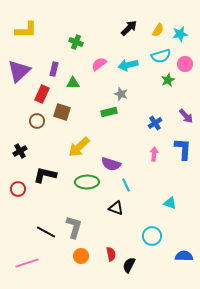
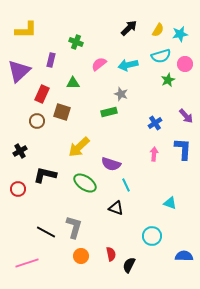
purple rectangle: moved 3 px left, 9 px up
green ellipse: moved 2 px left, 1 px down; rotated 35 degrees clockwise
